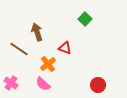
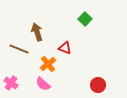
brown line: rotated 12 degrees counterclockwise
